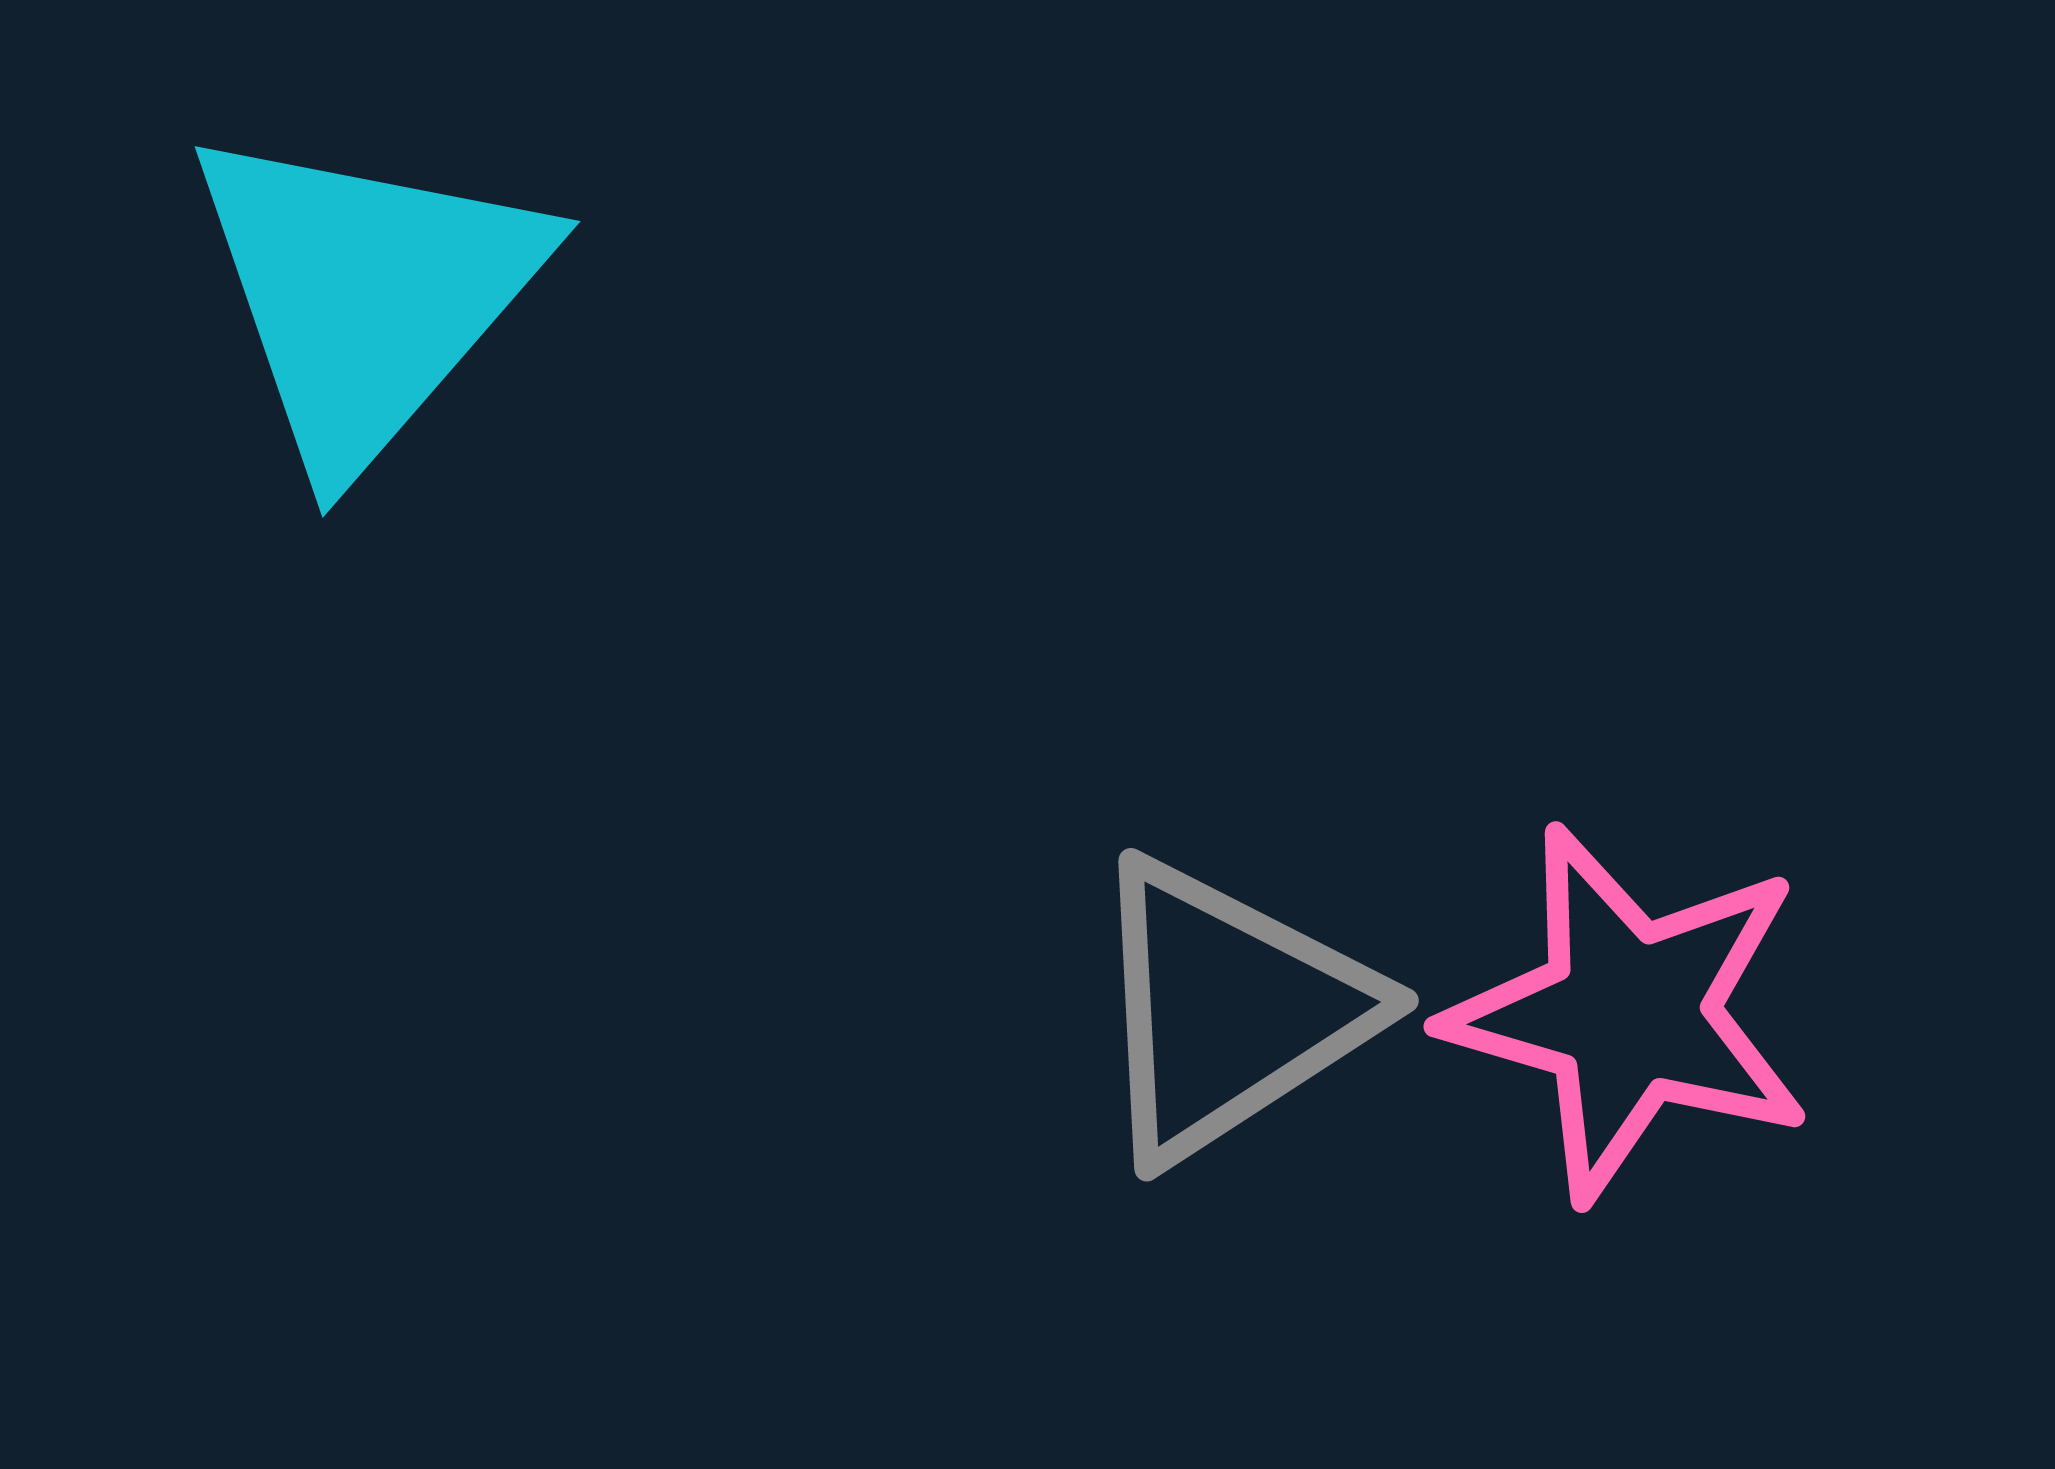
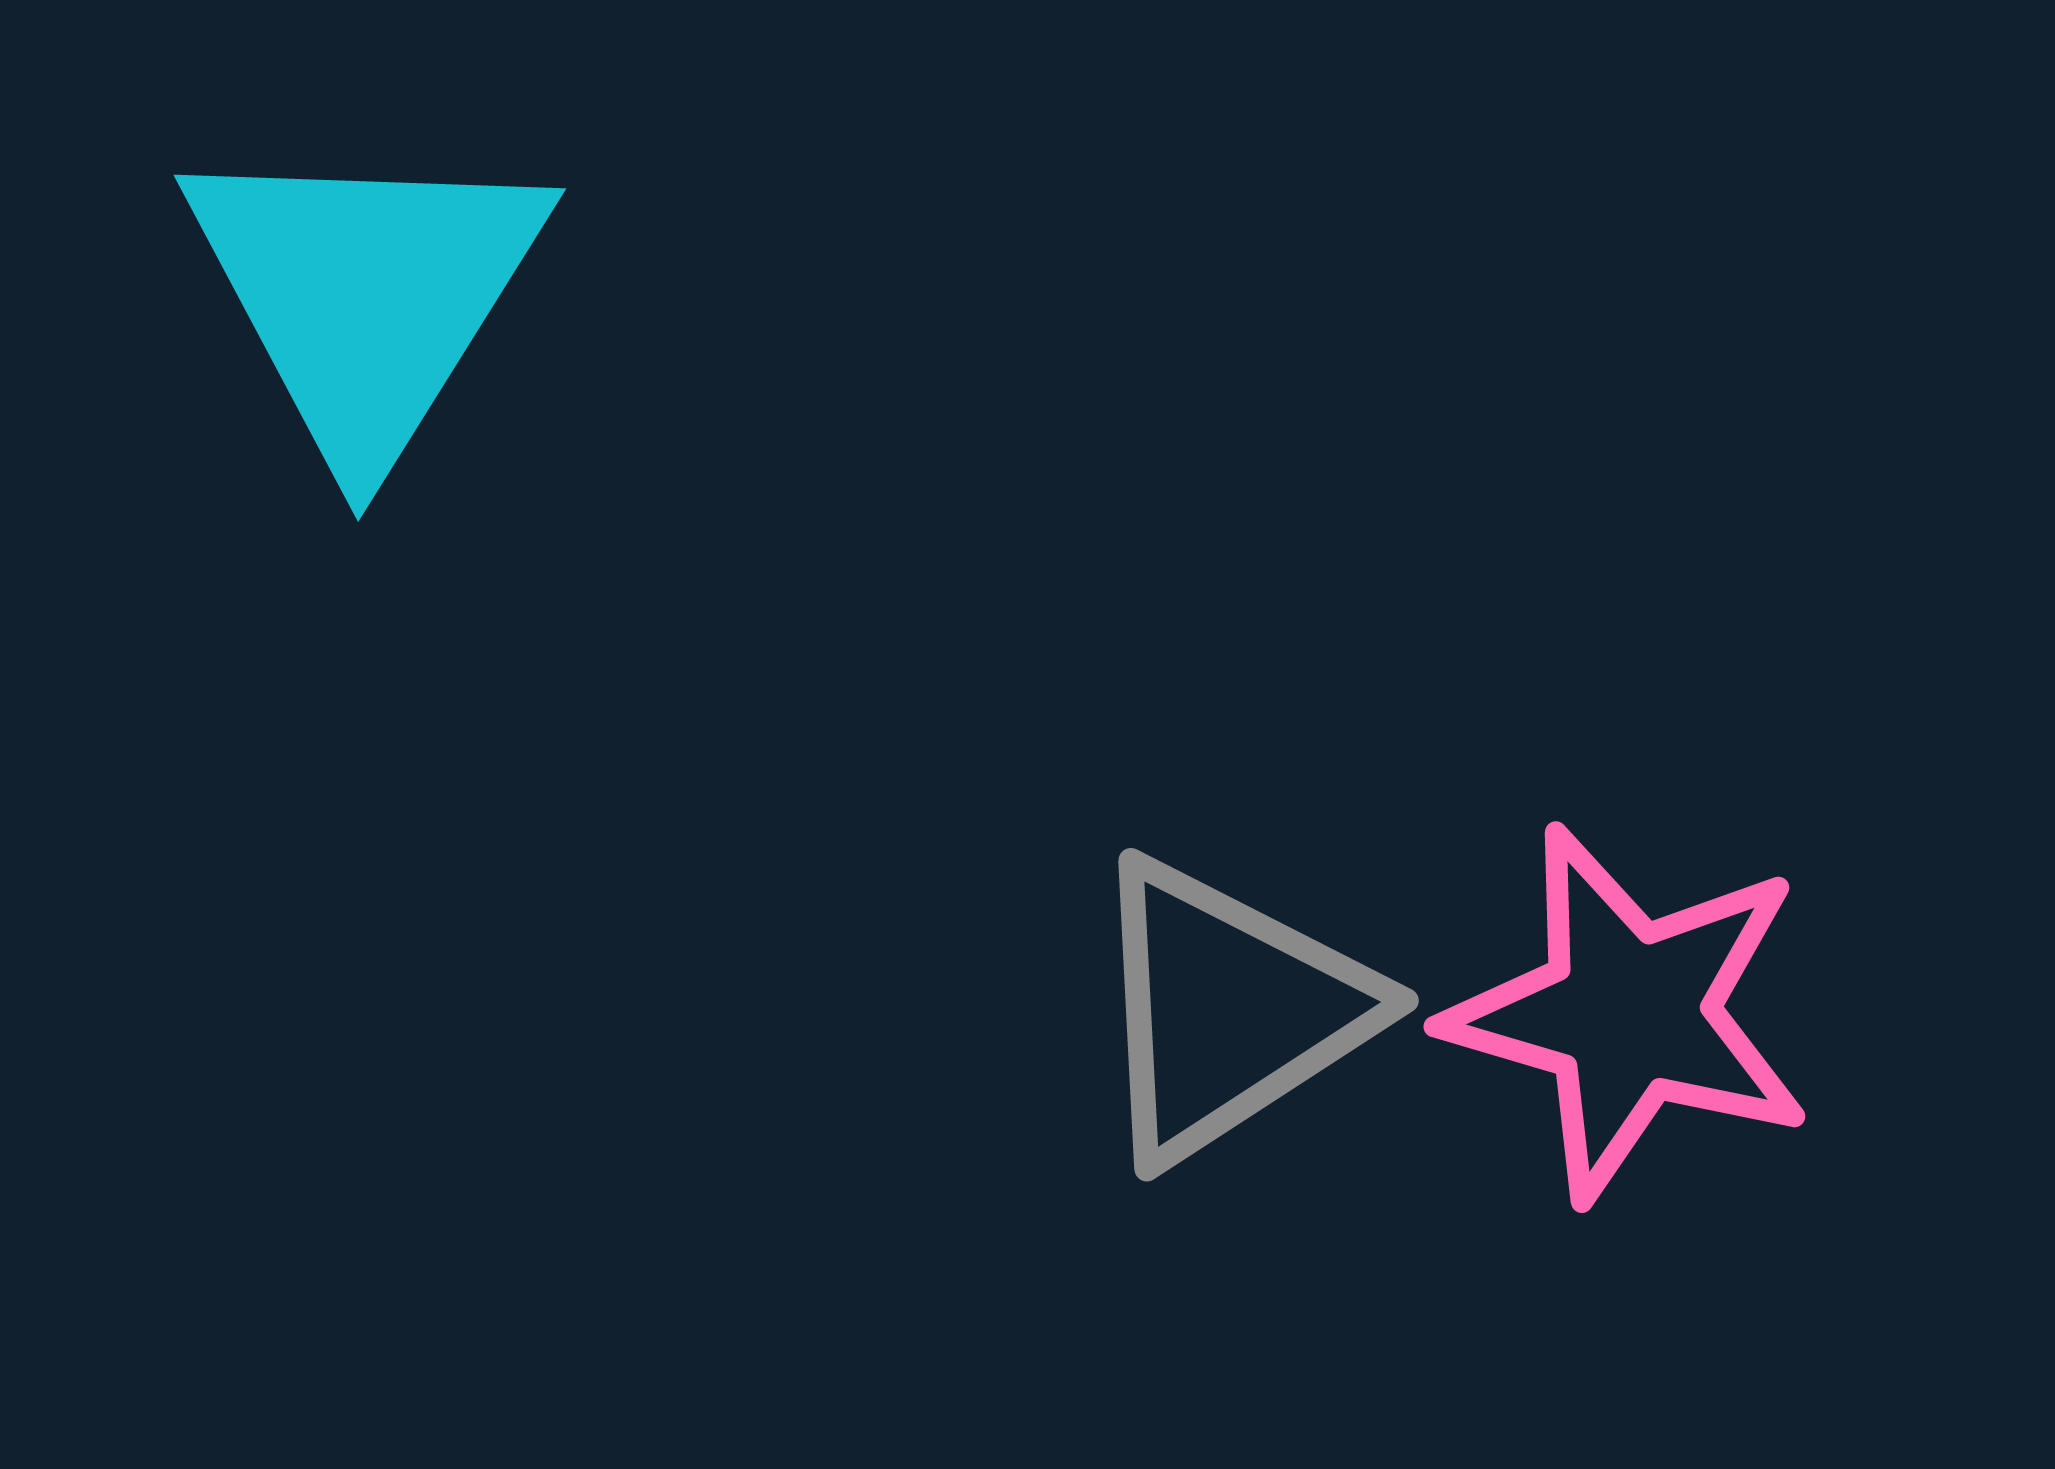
cyan triangle: rotated 9 degrees counterclockwise
